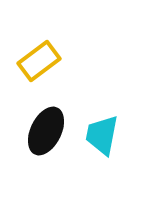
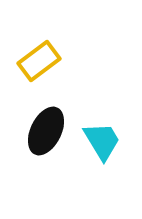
cyan trapezoid: moved 6 px down; rotated 138 degrees clockwise
